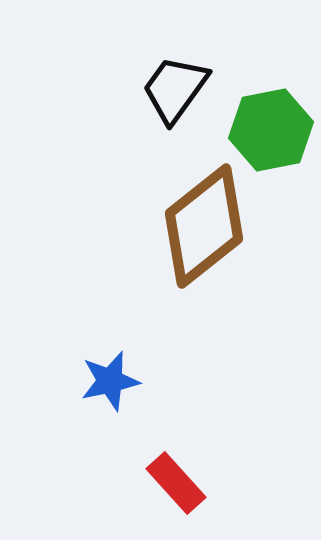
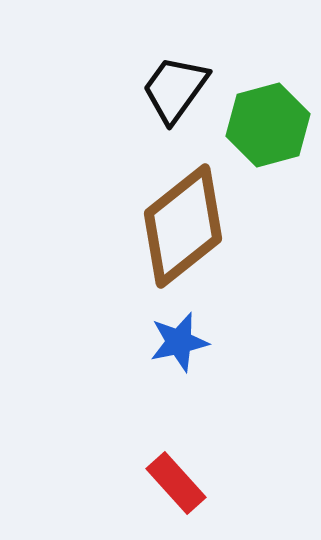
green hexagon: moved 3 px left, 5 px up; rotated 4 degrees counterclockwise
brown diamond: moved 21 px left
blue star: moved 69 px right, 39 px up
